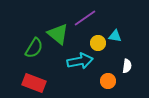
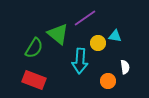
cyan arrow: rotated 105 degrees clockwise
white semicircle: moved 2 px left, 1 px down; rotated 16 degrees counterclockwise
red rectangle: moved 3 px up
